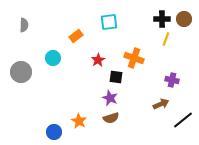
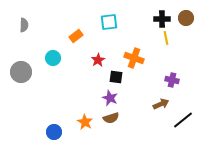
brown circle: moved 2 px right, 1 px up
yellow line: moved 1 px up; rotated 32 degrees counterclockwise
orange star: moved 6 px right, 1 px down
